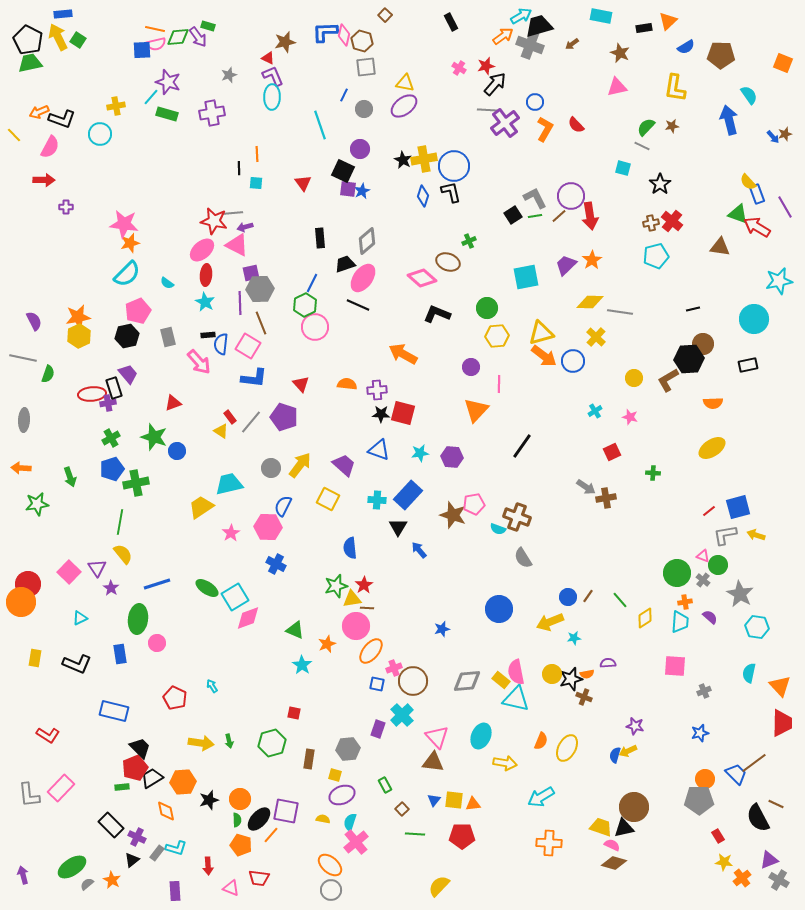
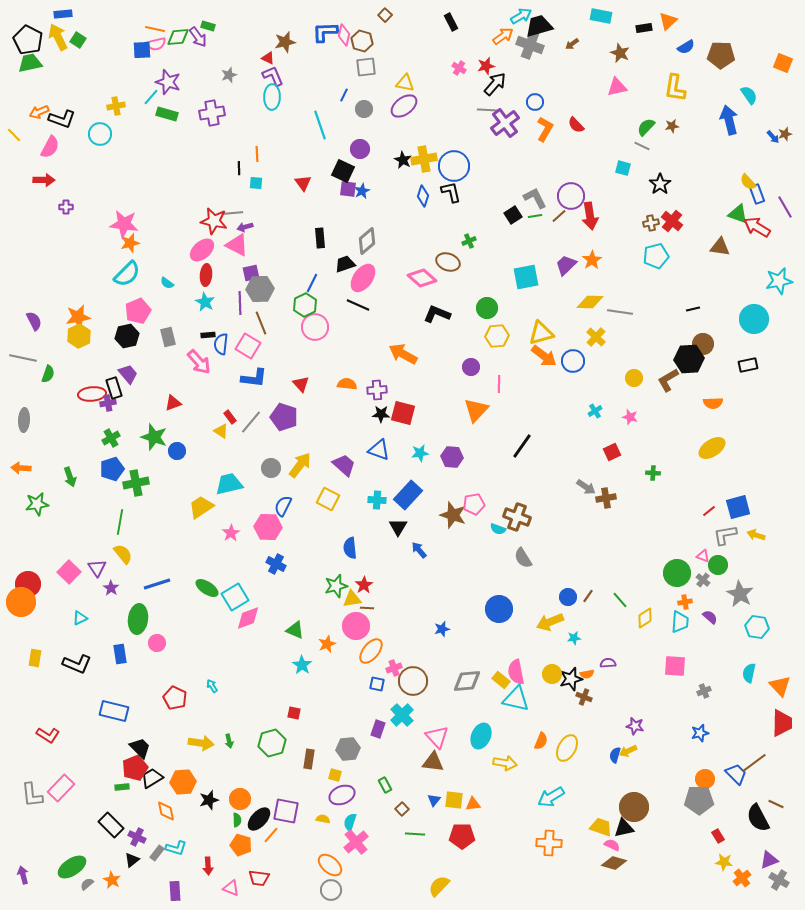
gray L-shape at (29, 795): moved 3 px right
cyan arrow at (541, 797): moved 10 px right
